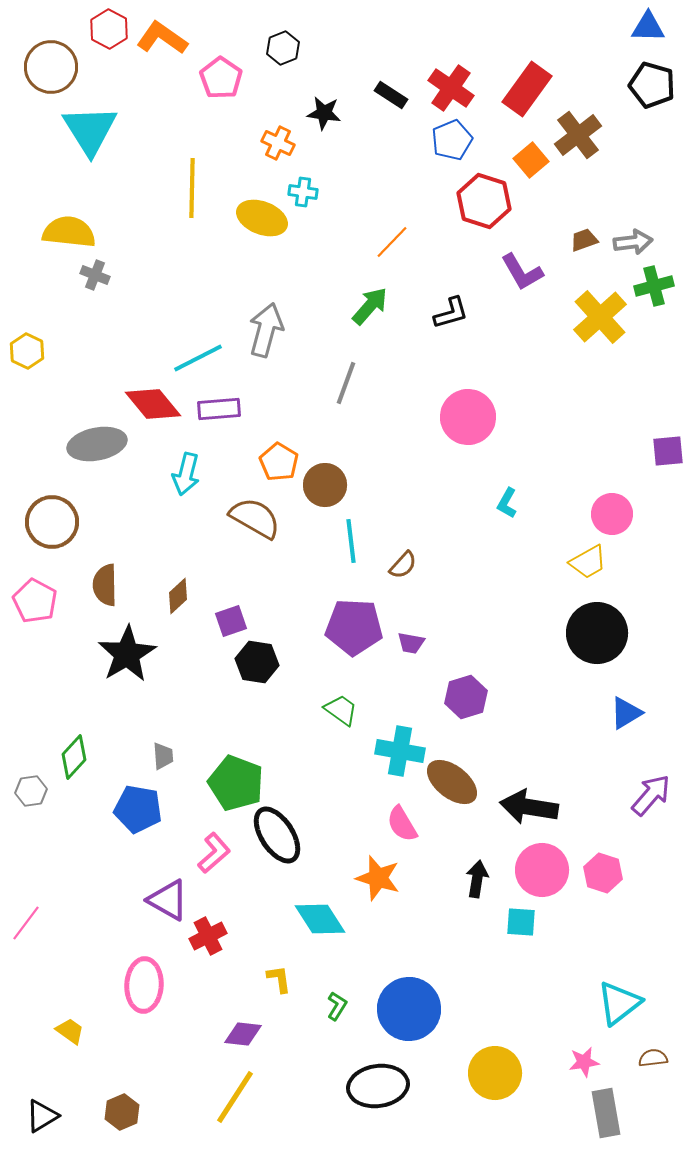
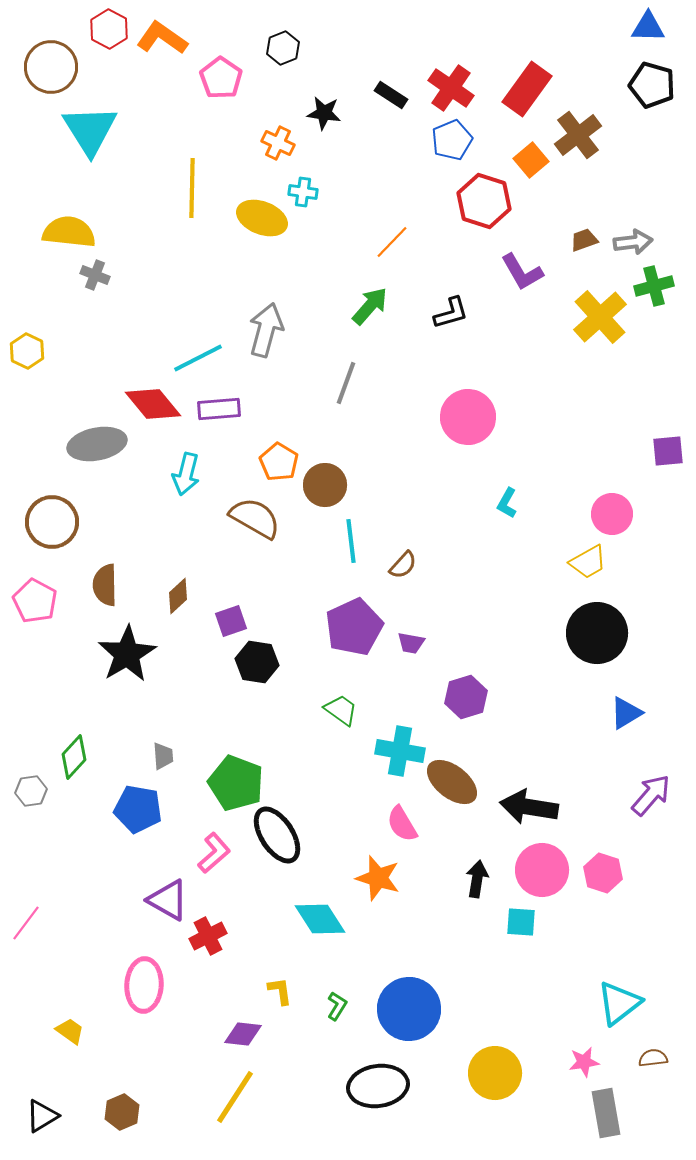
purple pentagon at (354, 627): rotated 28 degrees counterclockwise
yellow L-shape at (279, 979): moved 1 px right, 12 px down
